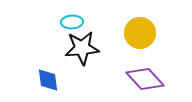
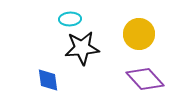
cyan ellipse: moved 2 px left, 3 px up
yellow circle: moved 1 px left, 1 px down
